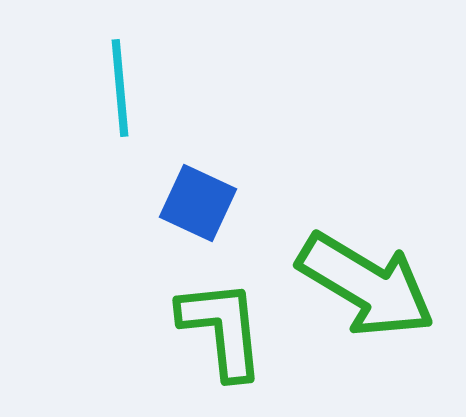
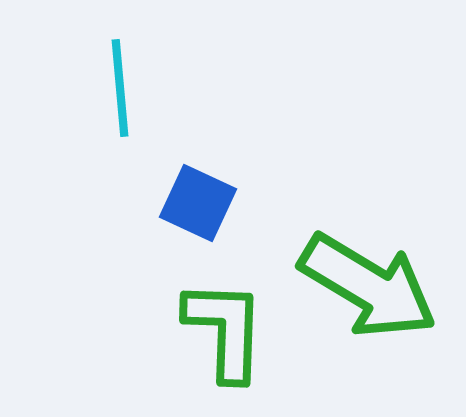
green arrow: moved 2 px right, 1 px down
green L-shape: moved 3 px right, 1 px down; rotated 8 degrees clockwise
